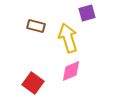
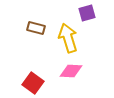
brown rectangle: moved 2 px down
pink diamond: rotated 25 degrees clockwise
